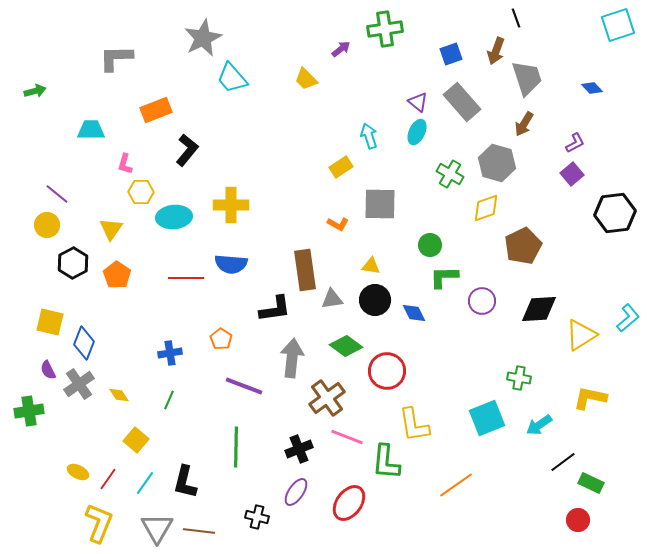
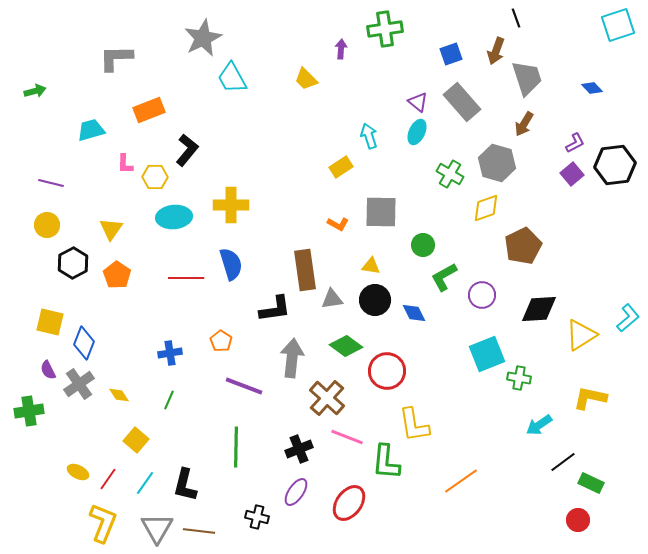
purple arrow at (341, 49): rotated 48 degrees counterclockwise
cyan trapezoid at (232, 78): rotated 12 degrees clockwise
orange rectangle at (156, 110): moved 7 px left
cyan trapezoid at (91, 130): rotated 16 degrees counterclockwise
pink L-shape at (125, 164): rotated 15 degrees counterclockwise
yellow hexagon at (141, 192): moved 14 px right, 15 px up
purple line at (57, 194): moved 6 px left, 11 px up; rotated 25 degrees counterclockwise
gray square at (380, 204): moved 1 px right, 8 px down
black hexagon at (615, 213): moved 48 px up
green circle at (430, 245): moved 7 px left
blue semicircle at (231, 264): rotated 112 degrees counterclockwise
green L-shape at (444, 277): rotated 28 degrees counterclockwise
purple circle at (482, 301): moved 6 px up
orange pentagon at (221, 339): moved 2 px down
brown cross at (327, 398): rotated 12 degrees counterclockwise
cyan square at (487, 418): moved 64 px up
black L-shape at (185, 482): moved 3 px down
orange line at (456, 485): moved 5 px right, 4 px up
yellow L-shape at (99, 523): moved 4 px right
